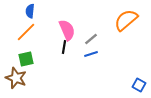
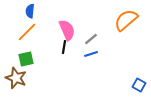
orange line: moved 1 px right
